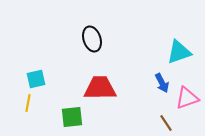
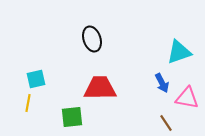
pink triangle: rotated 30 degrees clockwise
